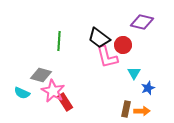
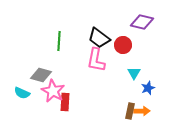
pink L-shape: moved 11 px left, 3 px down; rotated 25 degrees clockwise
red rectangle: rotated 36 degrees clockwise
brown rectangle: moved 4 px right, 2 px down
